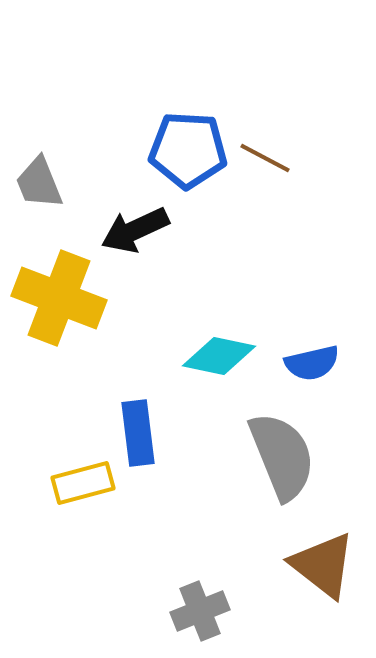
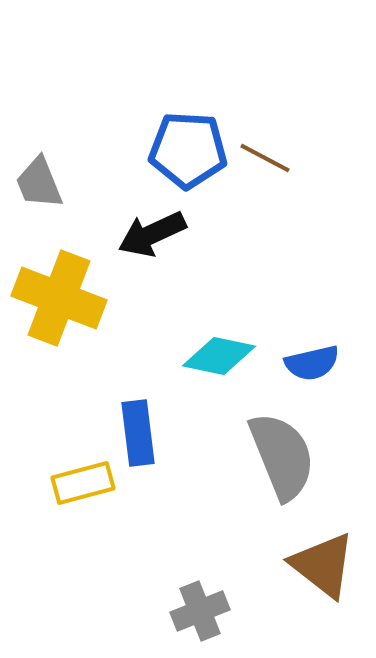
black arrow: moved 17 px right, 4 px down
